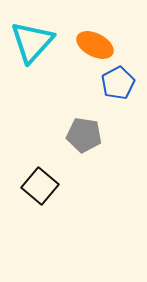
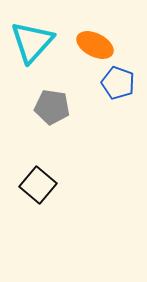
blue pentagon: rotated 24 degrees counterclockwise
gray pentagon: moved 32 px left, 28 px up
black square: moved 2 px left, 1 px up
